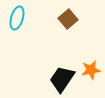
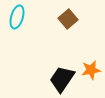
cyan ellipse: moved 1 px up
